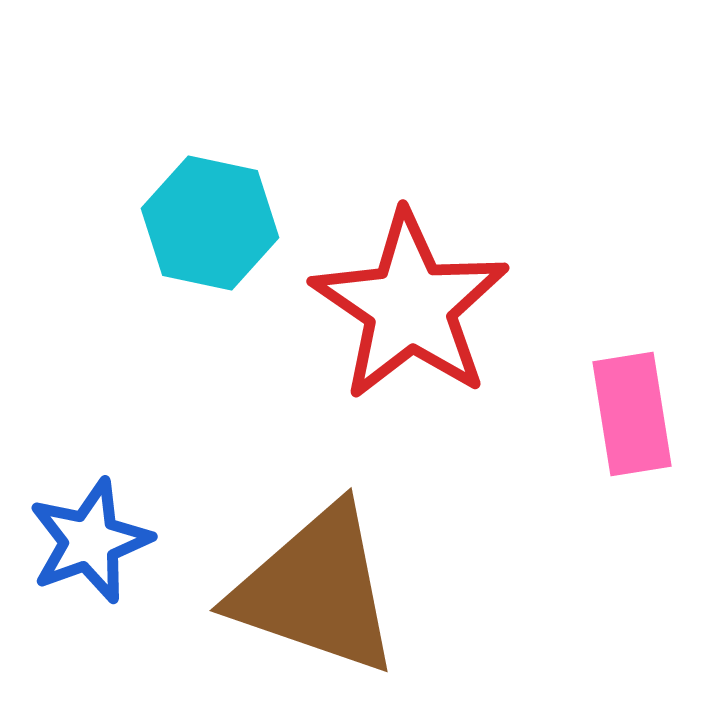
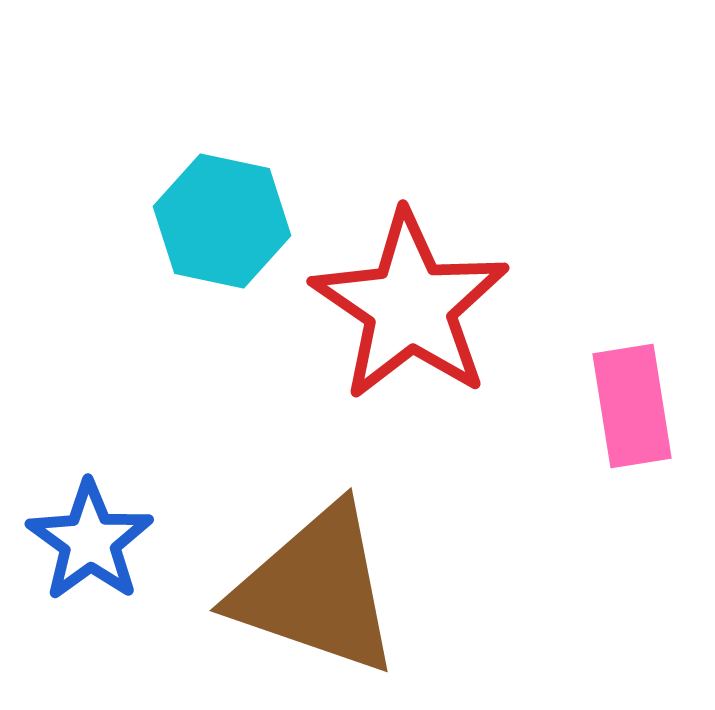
cyan hexagon: moved 12 px right, 2 px up
pink rectangle: moved 8 px up
blue star: rotated 16 degrees counterclockwise
